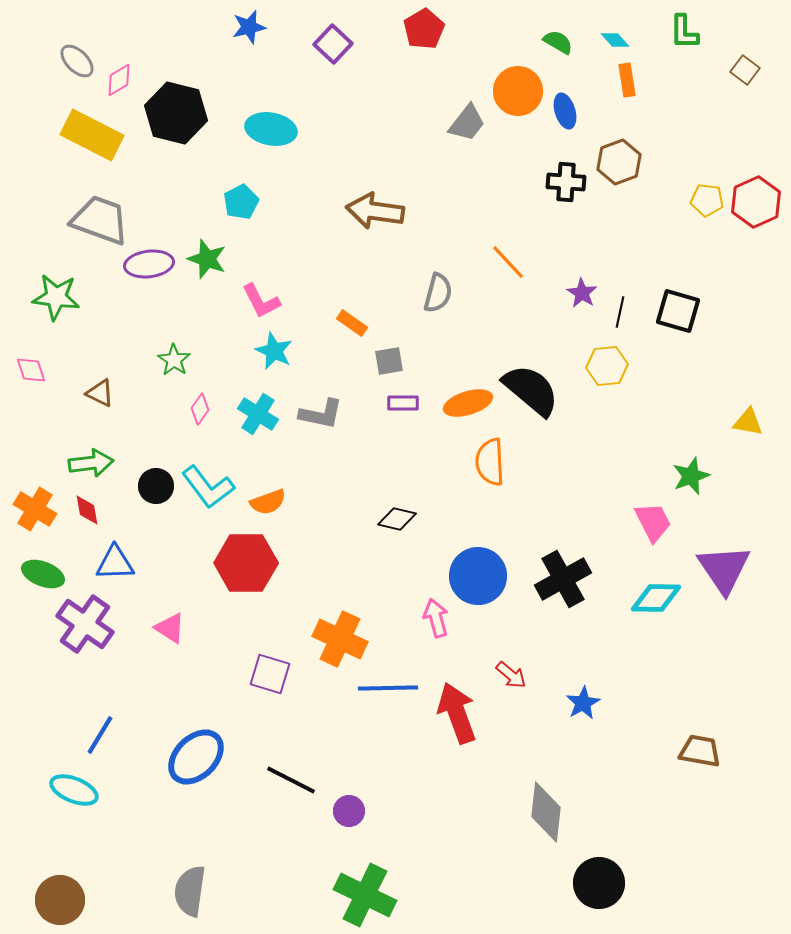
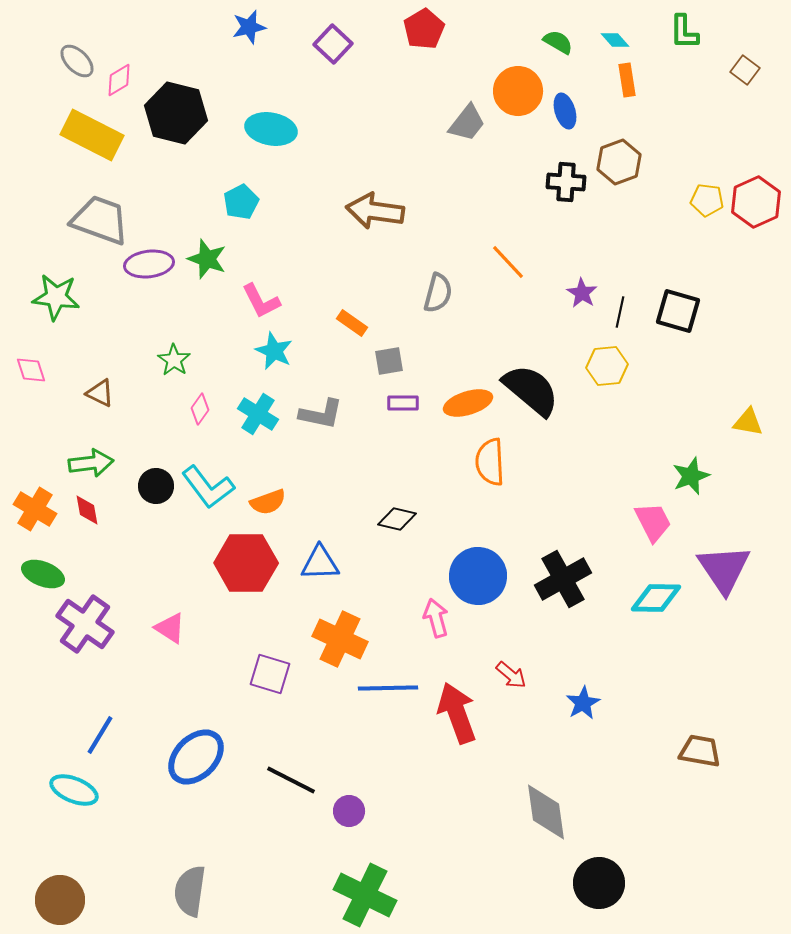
blue triangle at (115, 563): moved 205 px right
gray diamond at (546, 812): rotated 14 degrees counterclockwise
